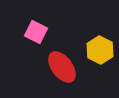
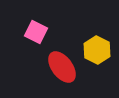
yellow hexagon: moved 3 px left
